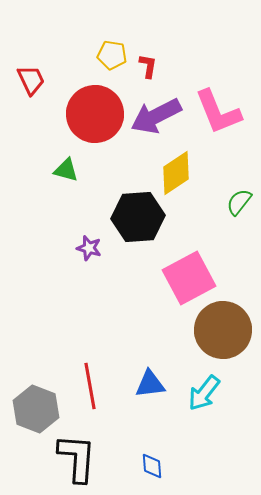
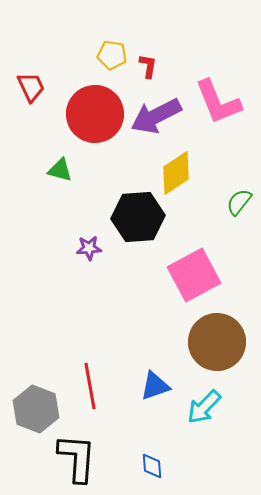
red trapezoid: moved 7 px down
pink L-shape: moved 10 px up
green triangle: moved 6 px left
purple star: rotated 20 degrees counterclockwise
pink square: moved 5 px right, 3 px up
brown circle: moved 6 px left, 12 px down
blue triangle: moved 5 px right, 2 px down; rotated 12 degrees counterclockwise
cyan arrow: moved 14 px down; rotated 6 degrees clockwise
